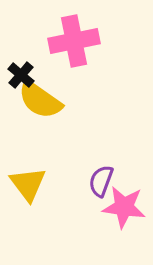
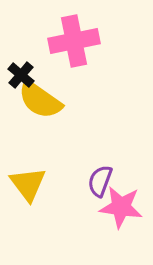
purple semicircle: moved 1 px left
pink star: moved 3 px left
